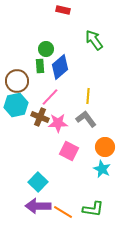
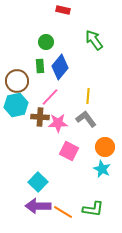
green circle: moved 7 px up
blue diamond: rotated 10 degrees counterclockwise
brown cross: rotated 18 degrees counterclockwise
